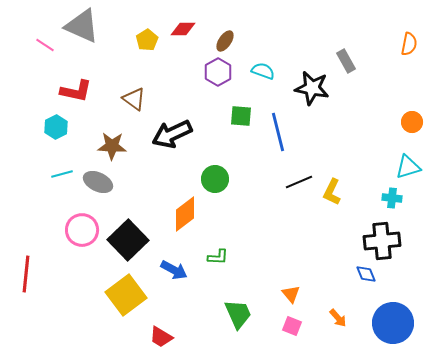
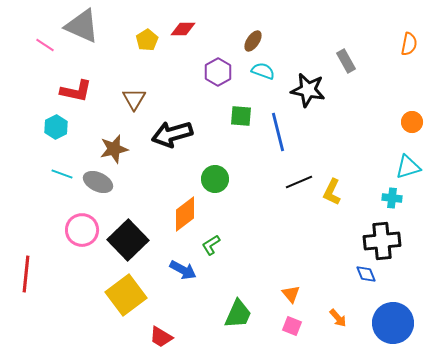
brown ellipse: moved 28 px right
black star: moved 4 px left, 2 px down
brown triangle: rotated 25 degrees clockwise
black arrow: rotated 9 degrees clockwise
brown star: moved 2 px right, 3 px down; rotated 16 degrees counterclockwise
cyan line: rotated 35 degrees clockwise
green L-shape: moved 7 px left, 12 px up; rotated 145 degrees clockwise
blue arrow: moved 9 px right
green trapezoid: rotated 48 degrees clockwise
